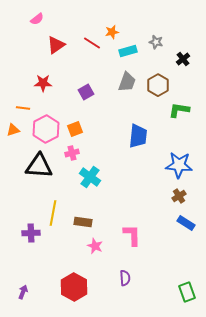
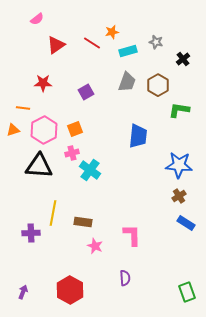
pink hexagon: moved 2 px left, 1 px down
cyan cross: moved 7 px up
red hexagon: moved 4 px left, 3 px down
